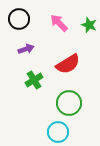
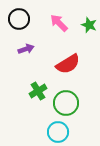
green cross: moved 4 px right, 11 px down
green circle: moved 3 px left
